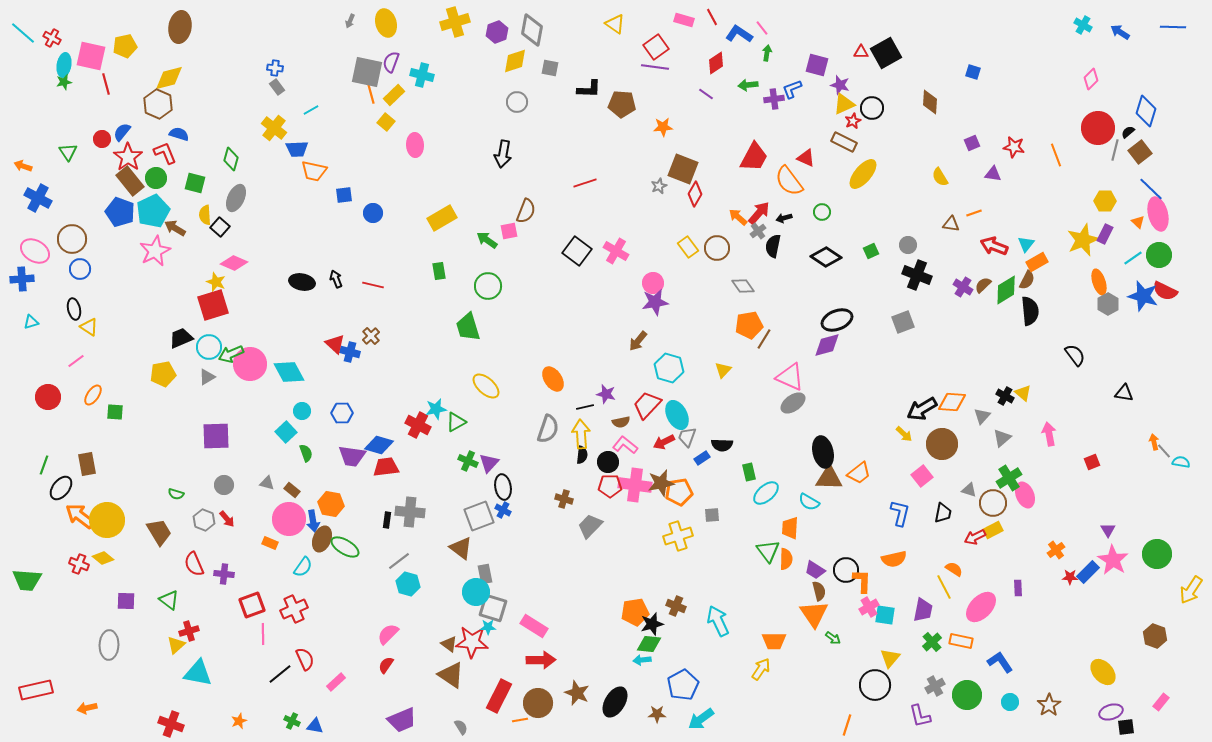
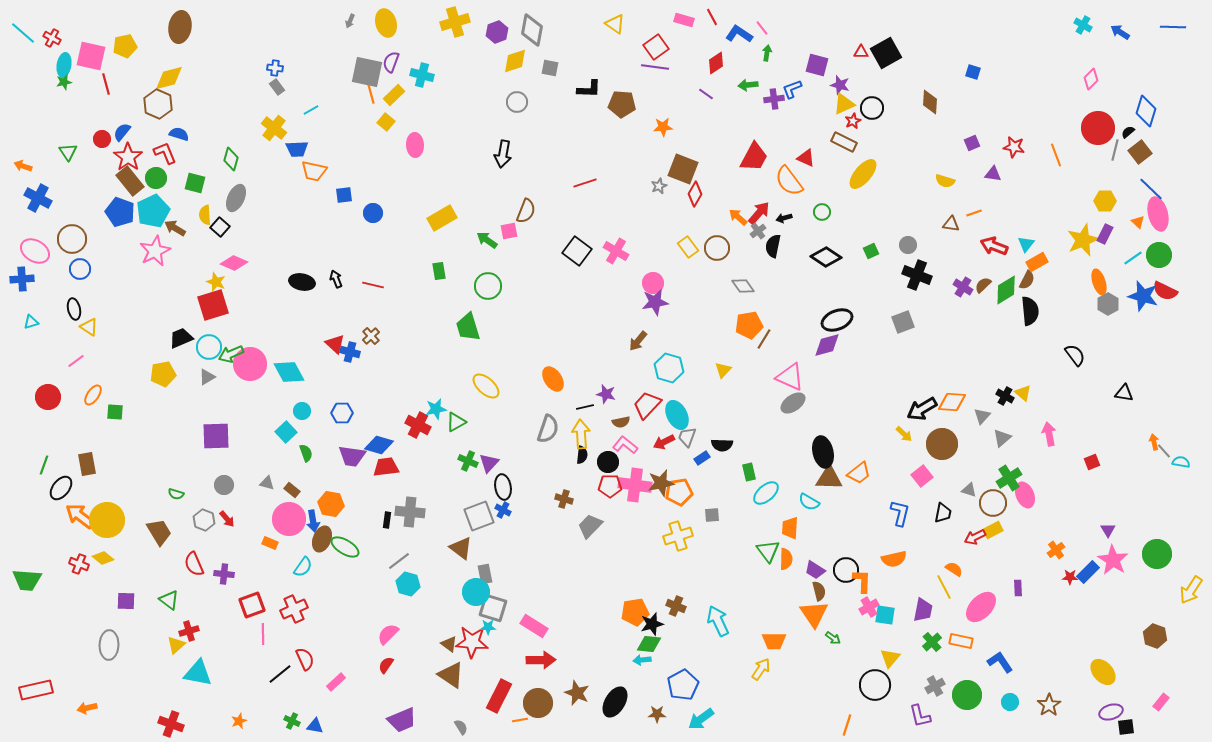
yellow semicircle at (940, 177): moved 5 px right, 4 px down; rotated 42 degrees counterclockwise
